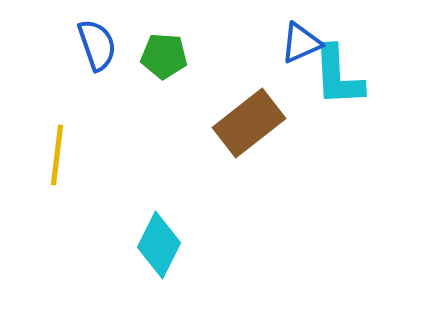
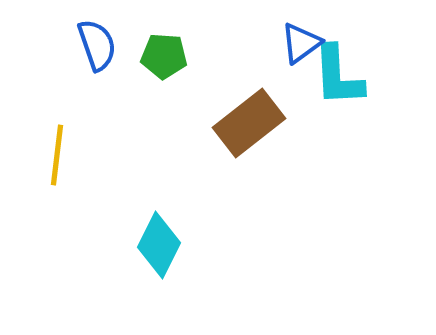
blue triangle: rotated 12 degrees counterclockwise
